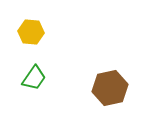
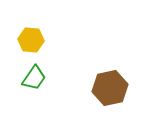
yellow hexagon: moved 8 px down
